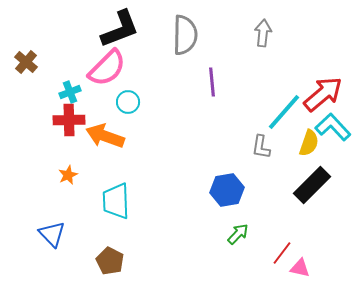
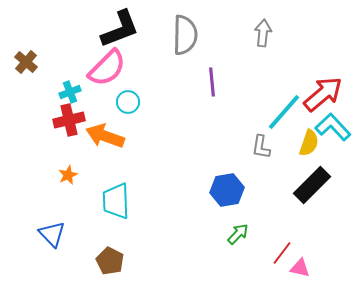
red cross: rotated 12 degrees counterclockwise
